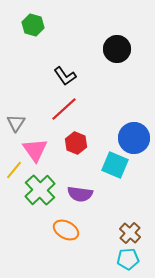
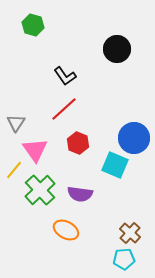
red hexagon: moved 2 px right
cyan pentagon: moved 4 px left
